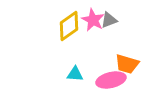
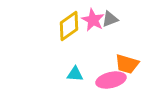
gray triangle: moved 1 px right, 1 px up
